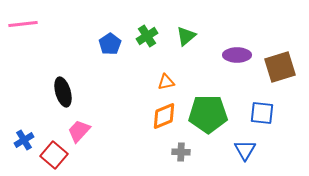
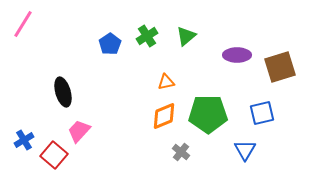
pink line: rotated 52 degrees counterclockwise
blue square: rotated 20 degrees counterclockwise
gray cross: rotated 36 degrees clockwise
